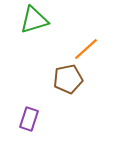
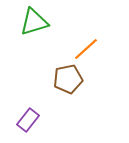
green triangle: moved 2 px down
purple rectangle: moved 1 px left, 1 px down; rotated 20 degrees clockwise
